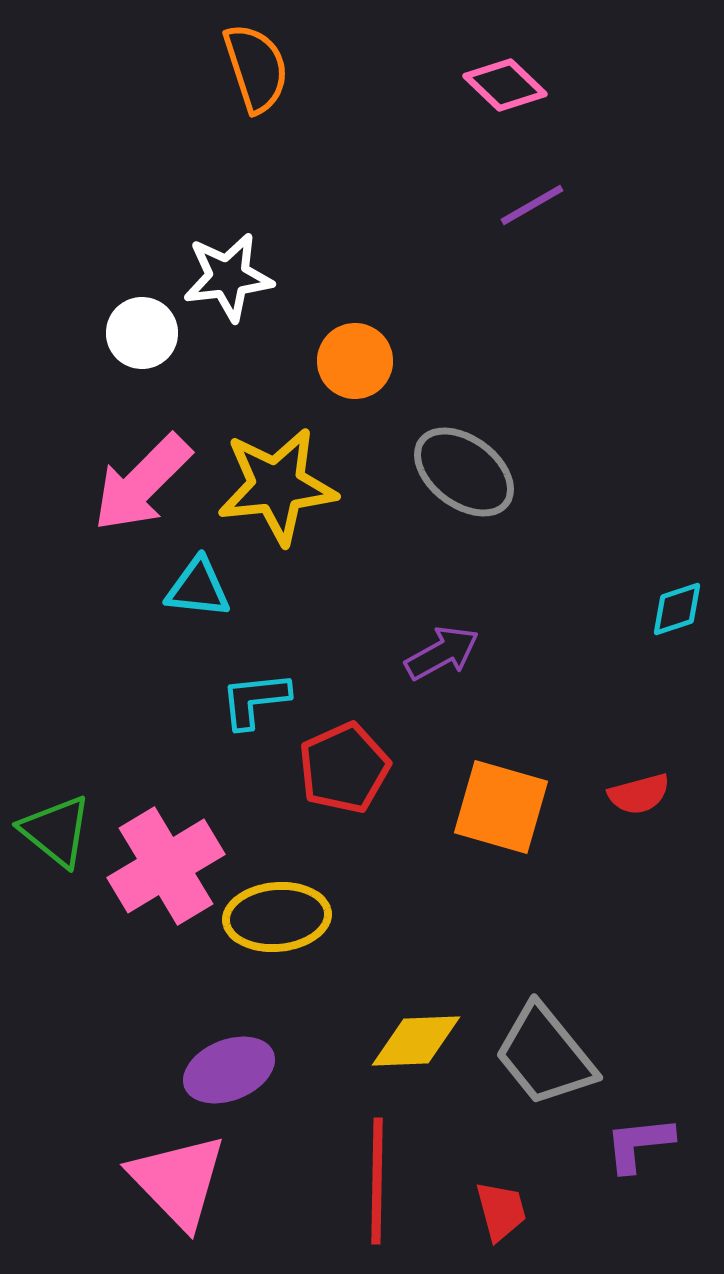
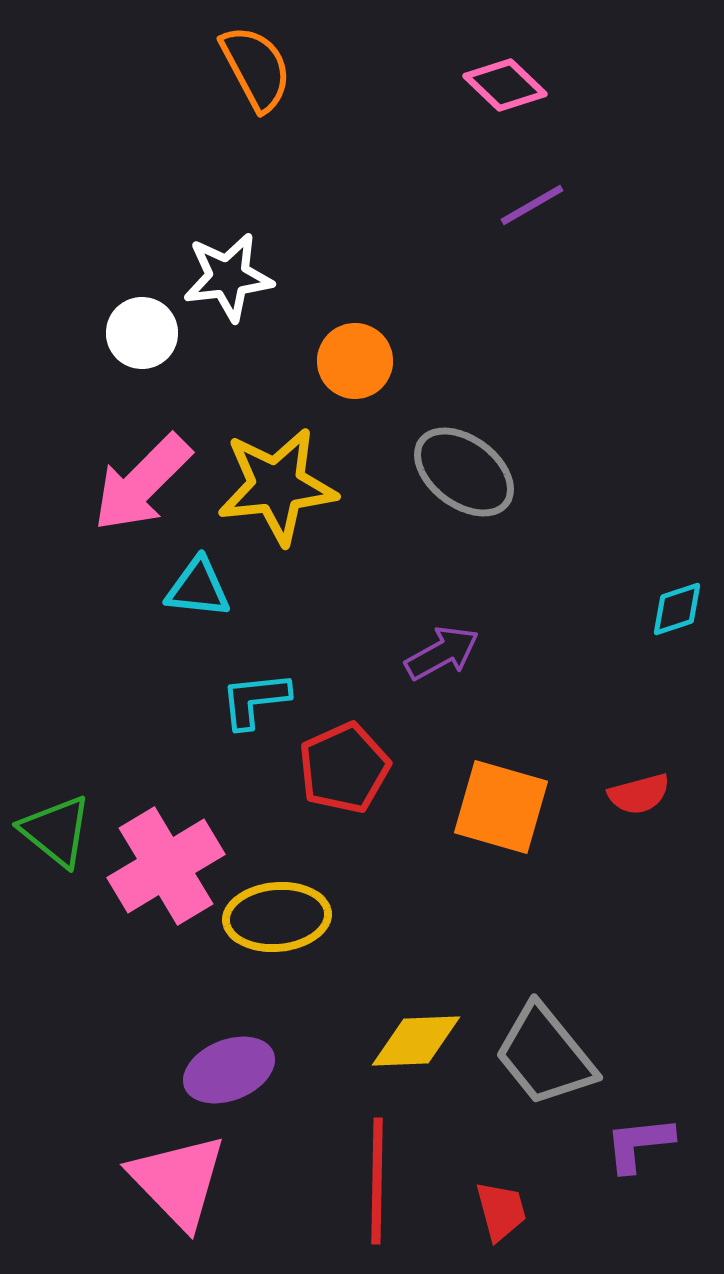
orange semicircle: rotated 10 degrees counterclockwise
